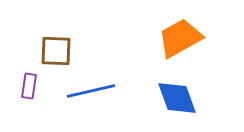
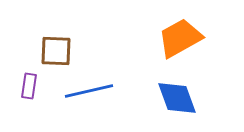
blue line: moved 2 px left
